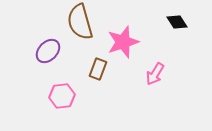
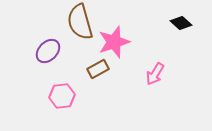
black diamond: moved 4 px right, 1 px down; rotated 15 degrees counterclockwise
pink star: moved 9 px left
brown rectangle: rotated 40 degrees clockwise
